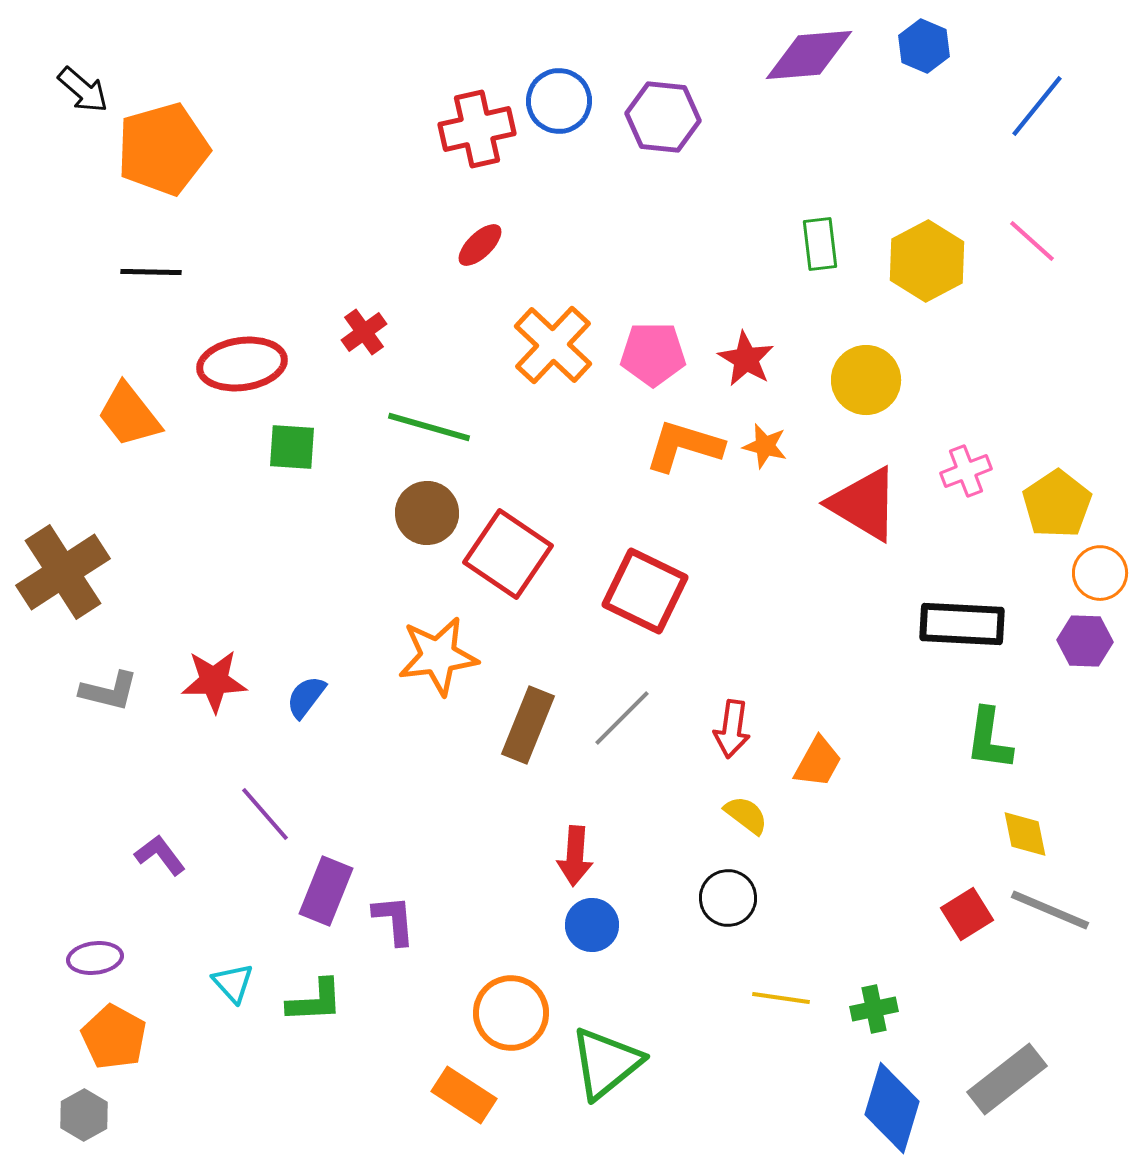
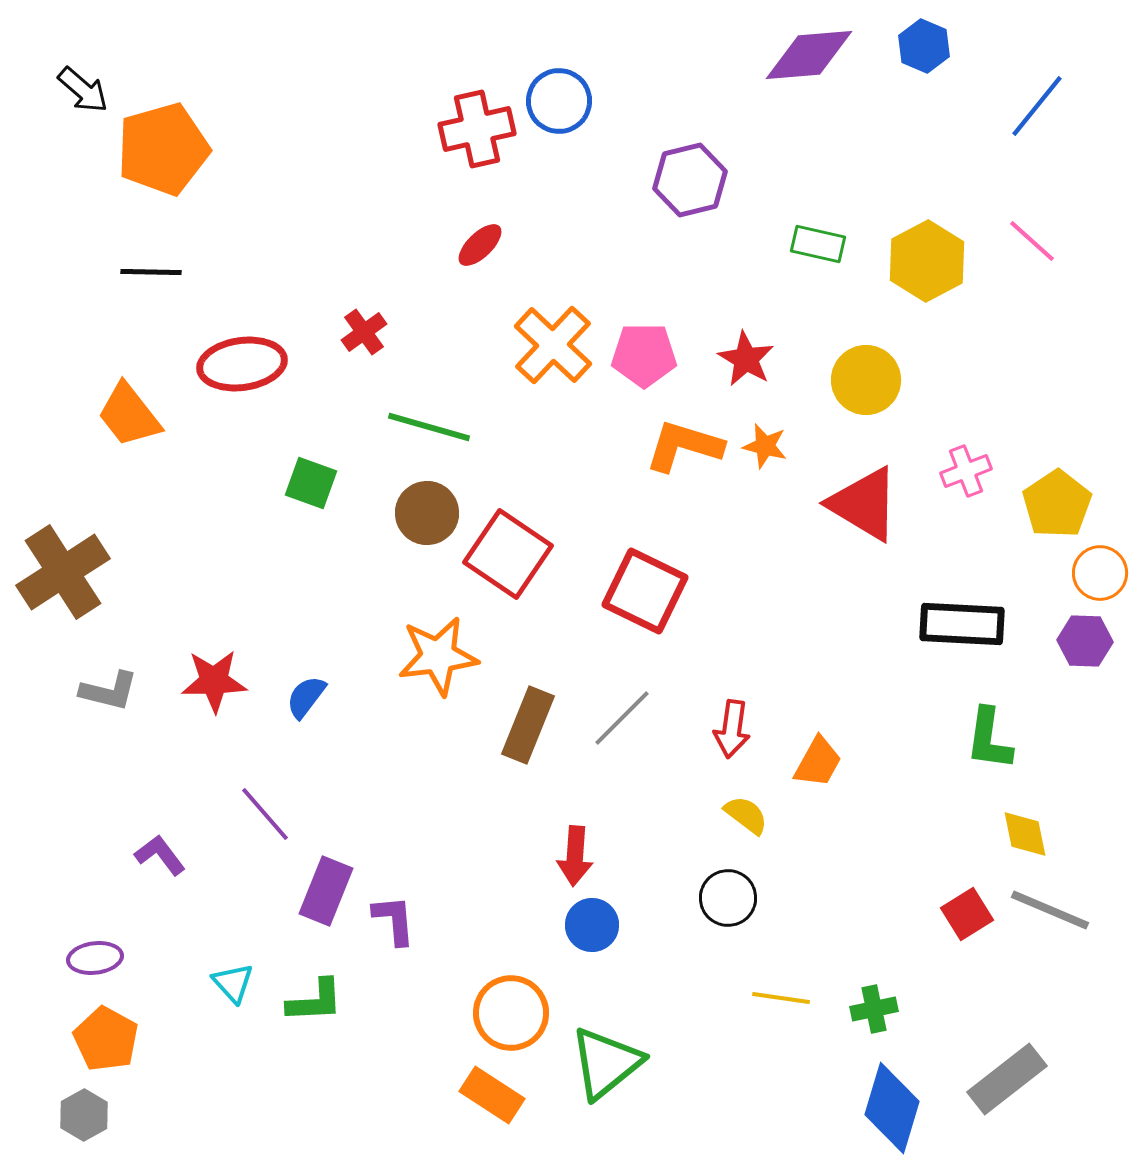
purple hexagon at (663, 117): moved 27 px right, 63 px down; rotated 20 degrees counterclockwise
green rectangle at (820, 244): moved 2 px left; rotated 70 degrees counterclockwise
pink pentagon at (653, 354): moved 9 px left, 1 px down
green square at (292, 447): moved 19 px right, 36 px down; rotated 16 degrees clockwise
orange pentagon at (114, 1037): moved 8 px left, 2 px down
orange rectangle at (464, 1095): moved 28 px right
